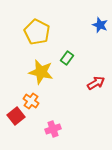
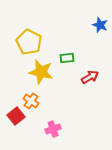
yellow pentagon: moved 8 px left, 10 px down
green rectangle: rotated 48 degrees clockwise
red arrow: moved 6 px left, 6 px up
